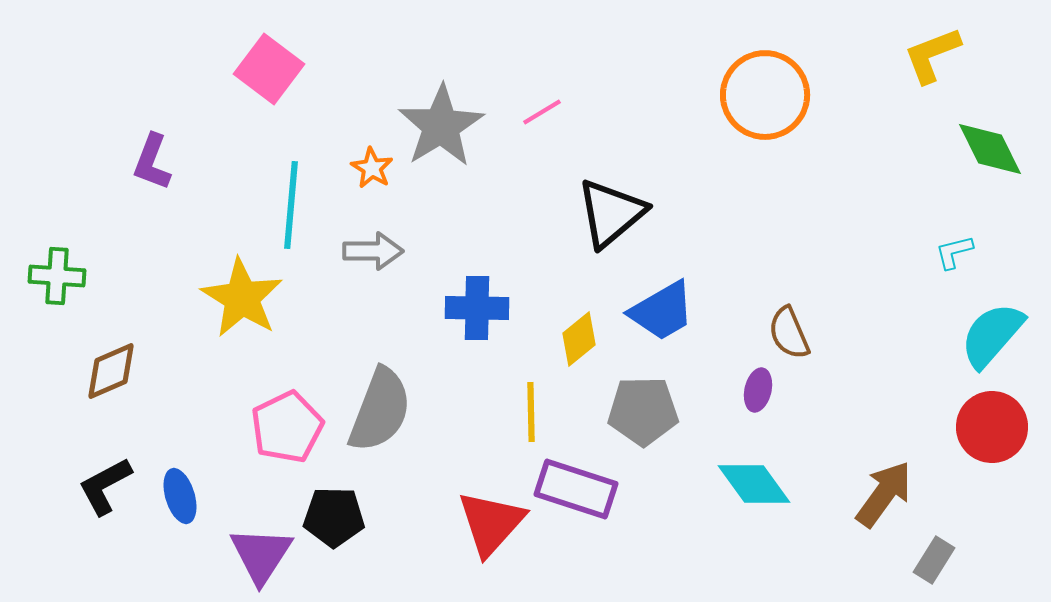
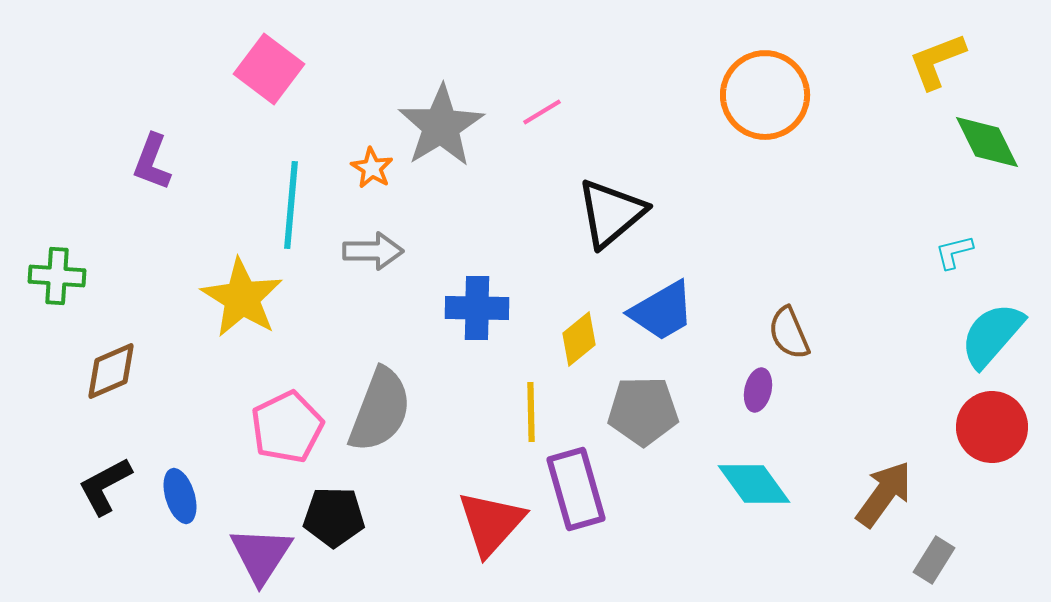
yellow L-shape: moved 5 px right, 6 px down
green diamond: moved 3 px left, 7 px up
purple rectangle: rotated 56 degrees clockwise
